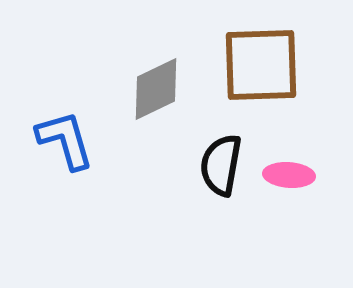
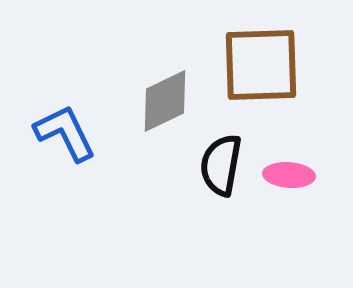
gray diamond: moved 9 px right, 12 px down
blue L-shape: moved 7 px up; rotated 10 degrees counterclockwise
